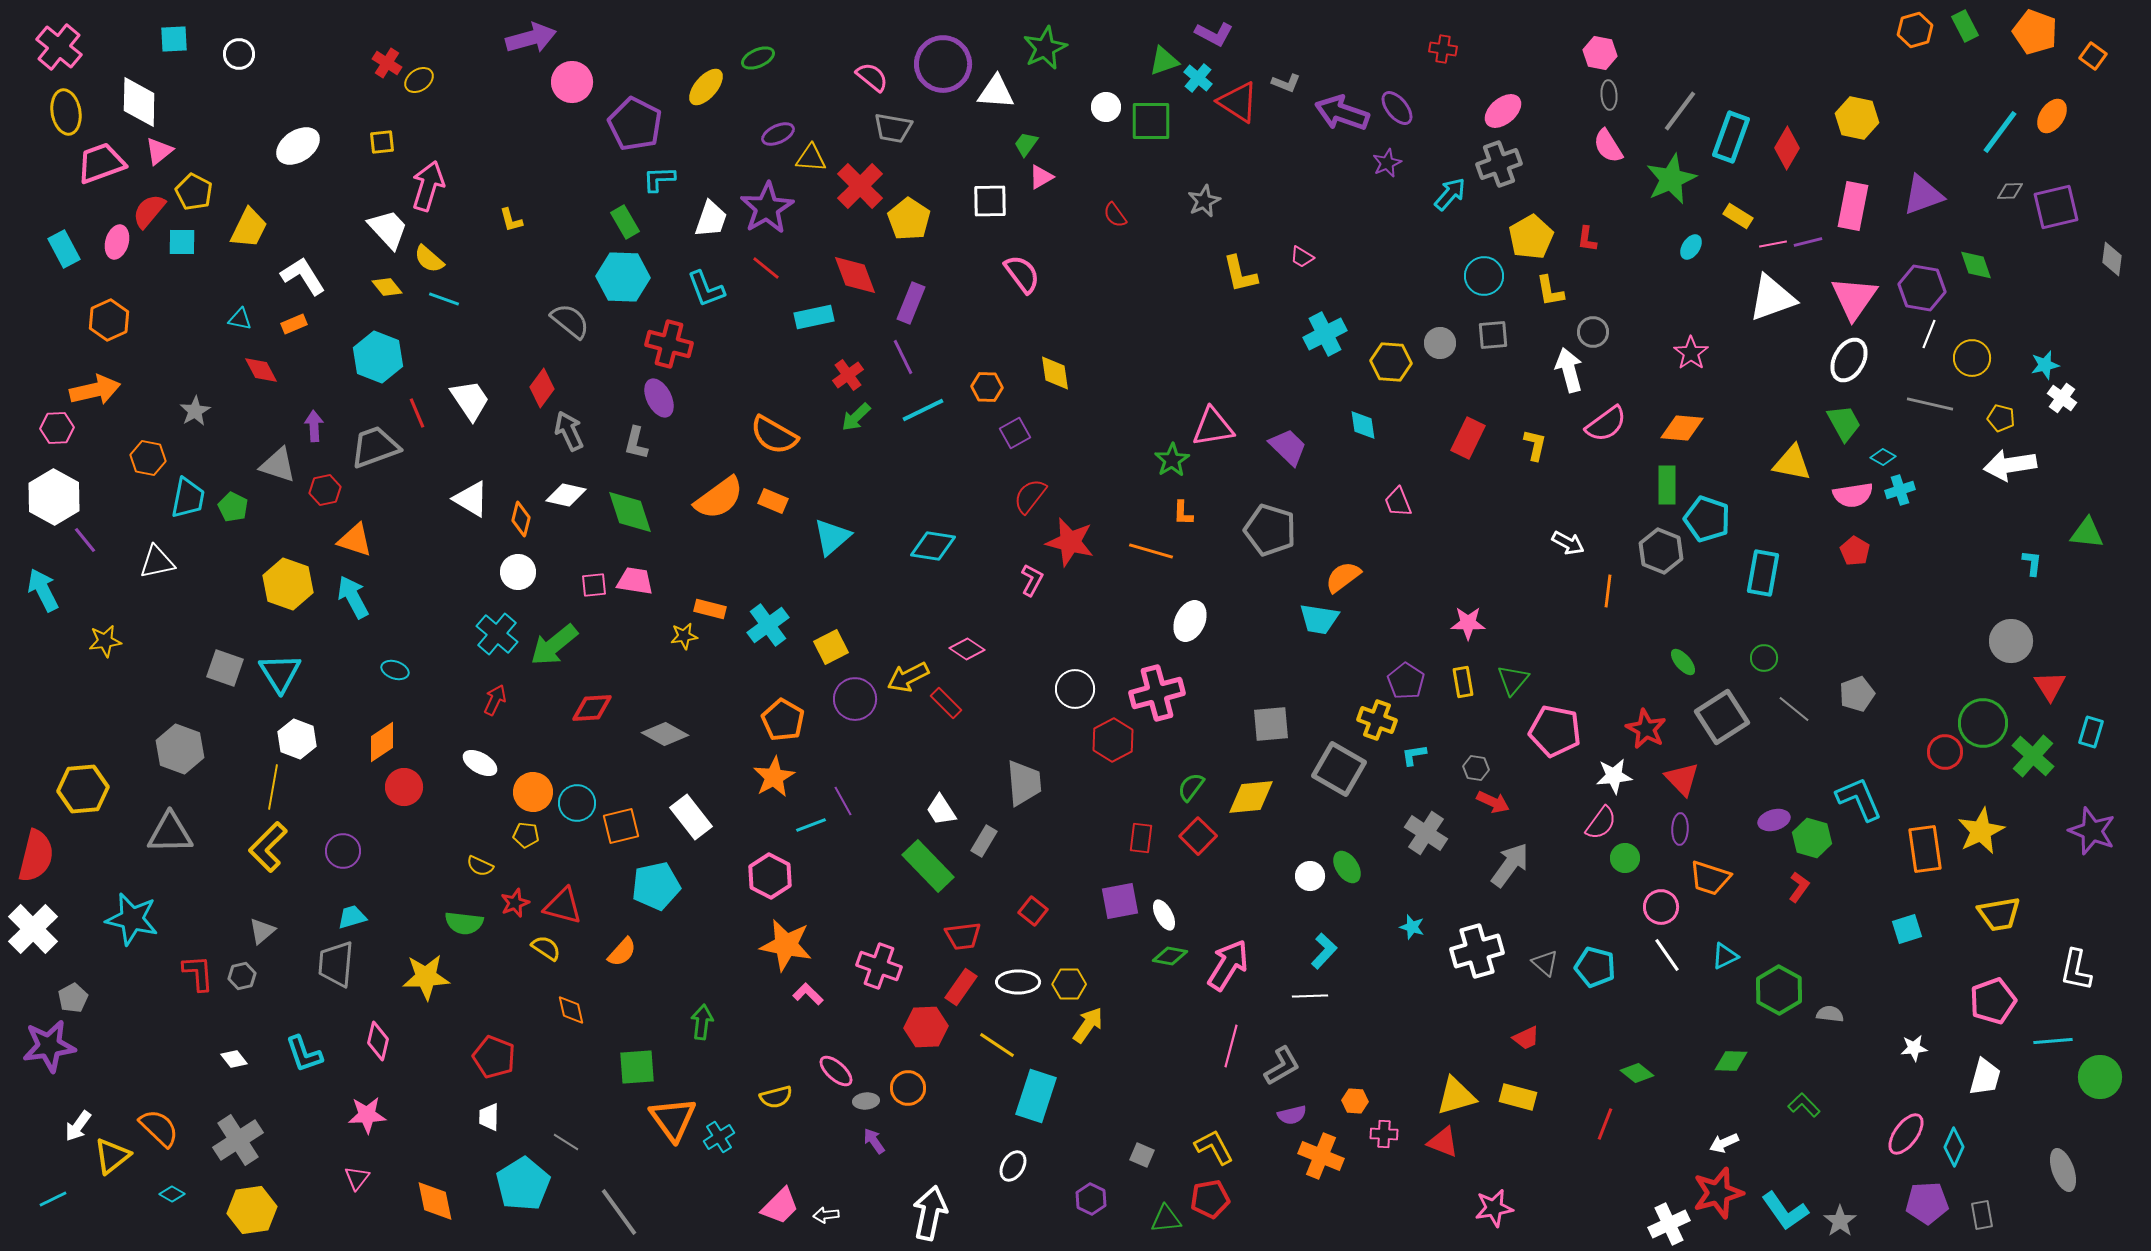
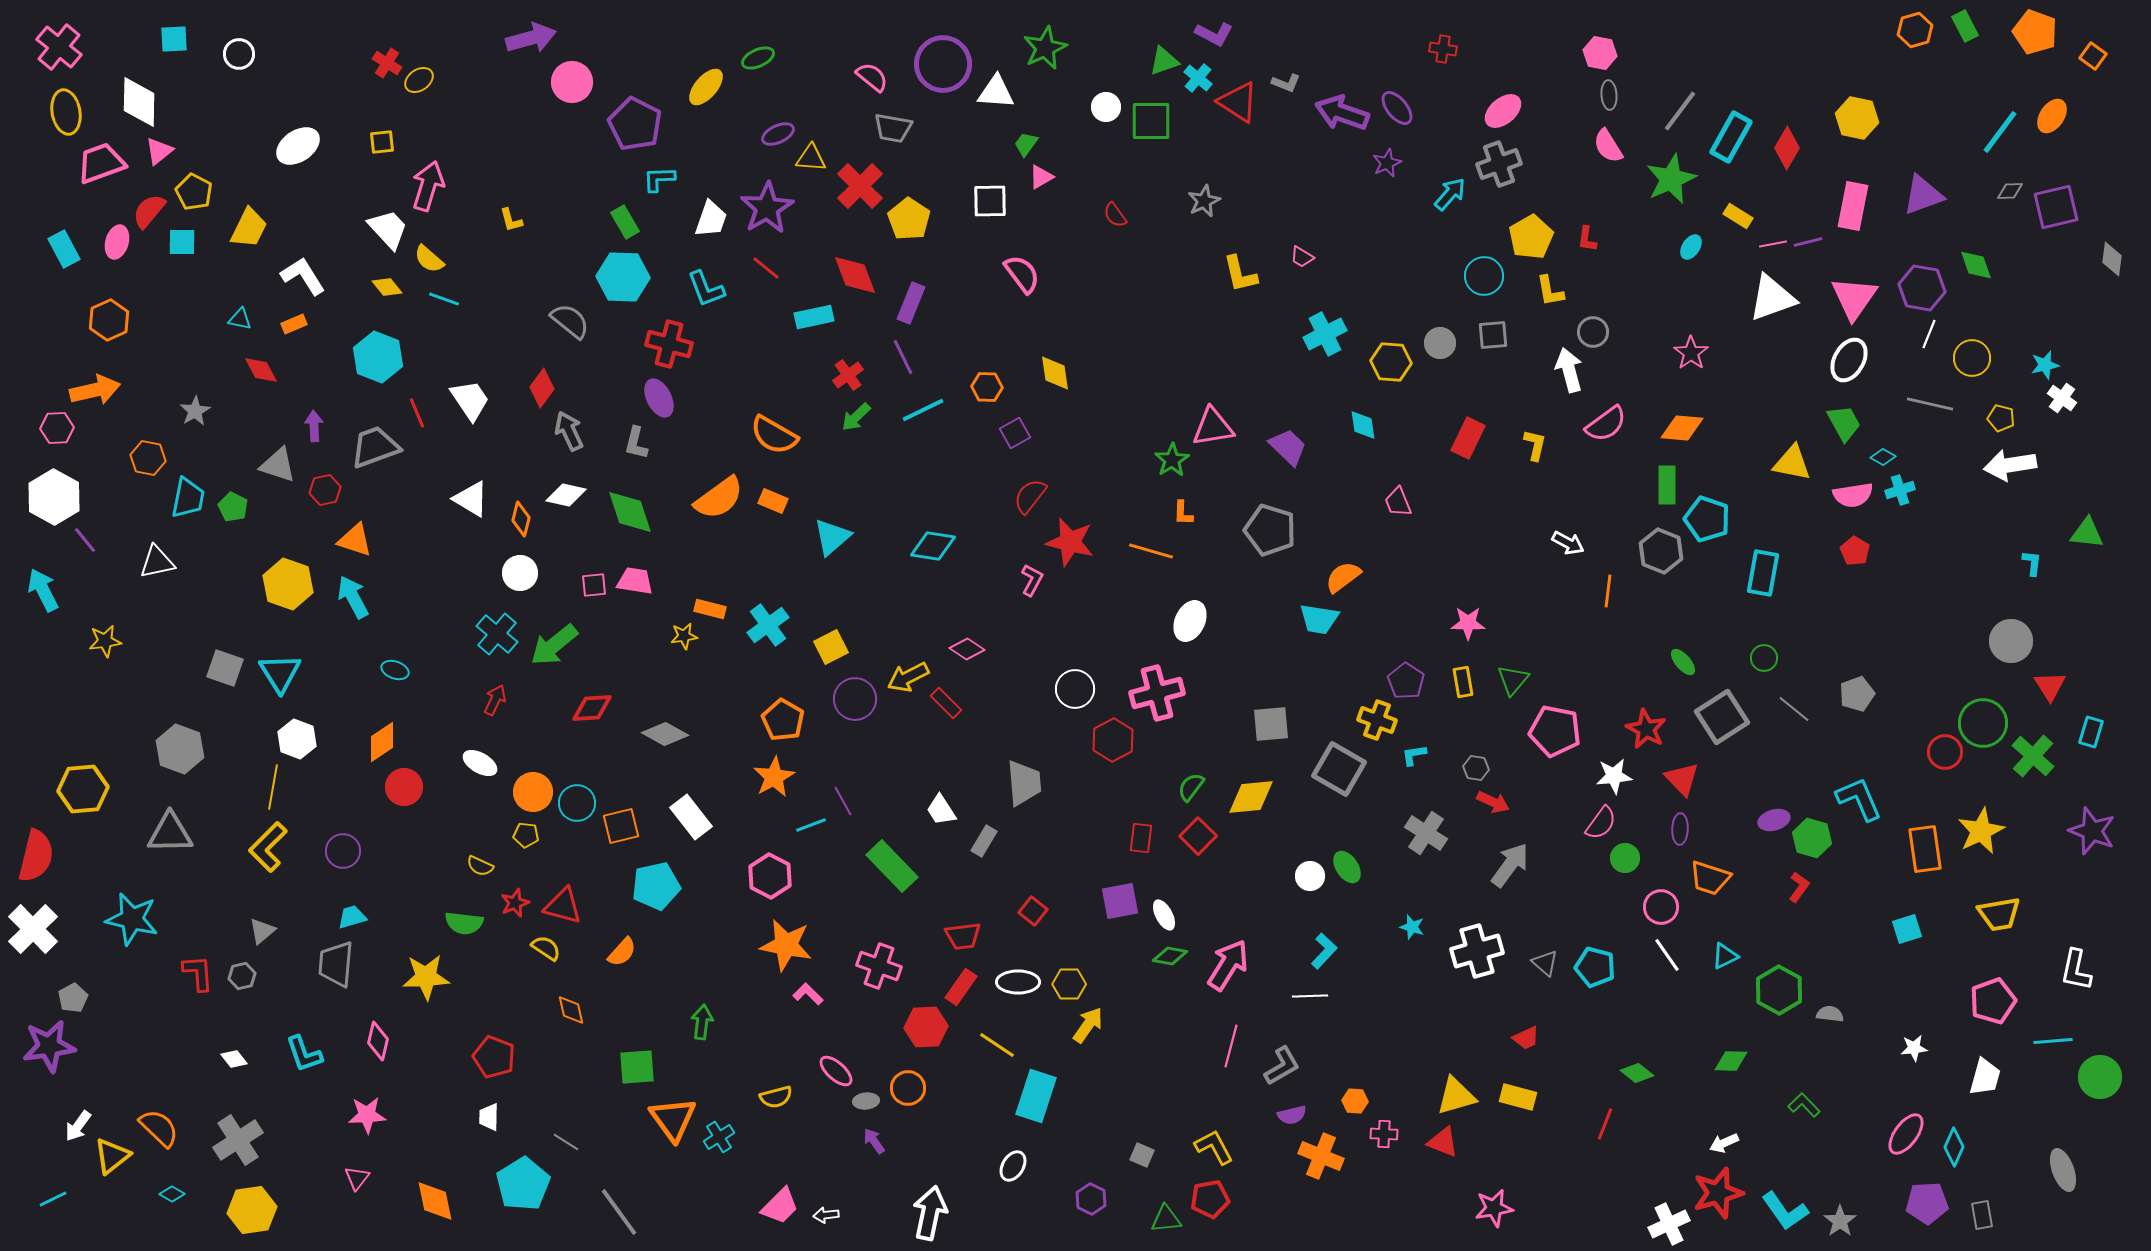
cyan rectangle at (1731, 137): rotated 9 degrees clockwise
white circle at (518, 572): moved 2 px right, 1 px down
green rectangle at (928, 866): moved 36 px left
